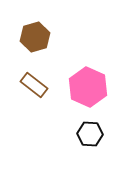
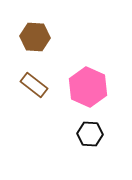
brown hexagon: rotated 20 degrees clockwise
